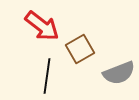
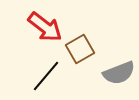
red arrow: moved 3 px right, 1 px down
black line: moved 1 px left; rotated 32 degrees clockwise
